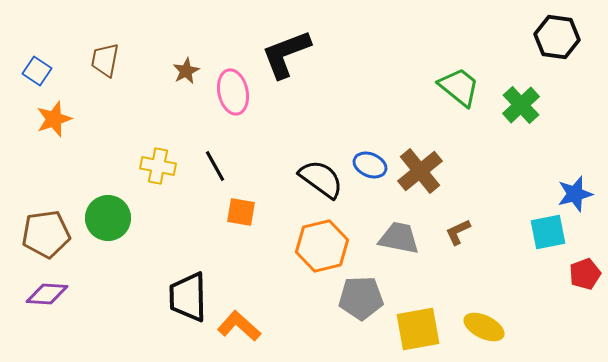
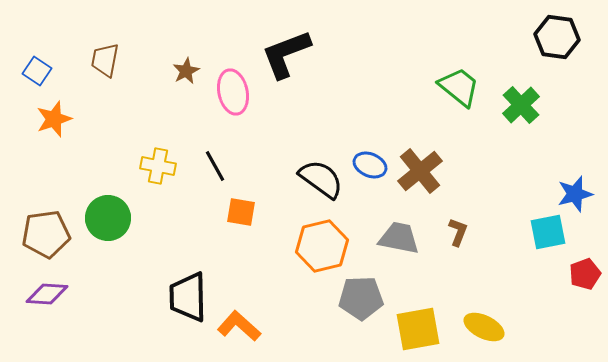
brown L-shape: rotated 136 degrees clockwise
